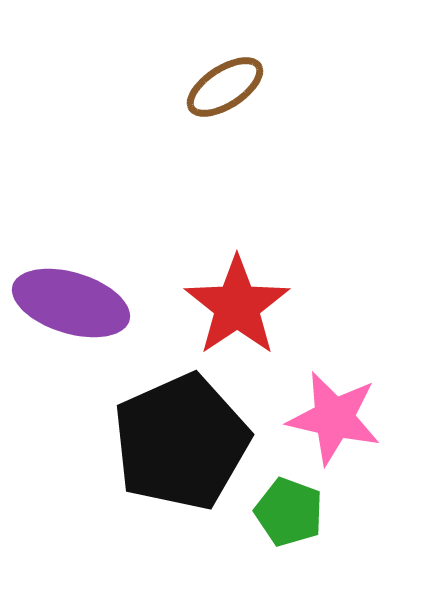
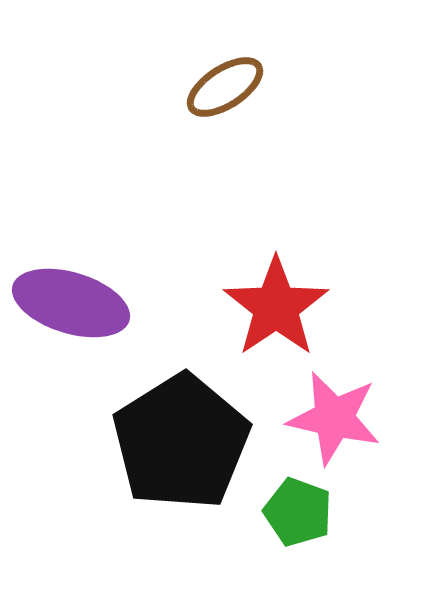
red star: moved 39 px right, 1 px down
black pentagon: rotated 8 degrees counterclockwise
green pentagon: moved 9 px right
